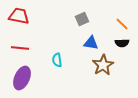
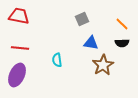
purple ellipse: moved 5 px left, 3 px up
